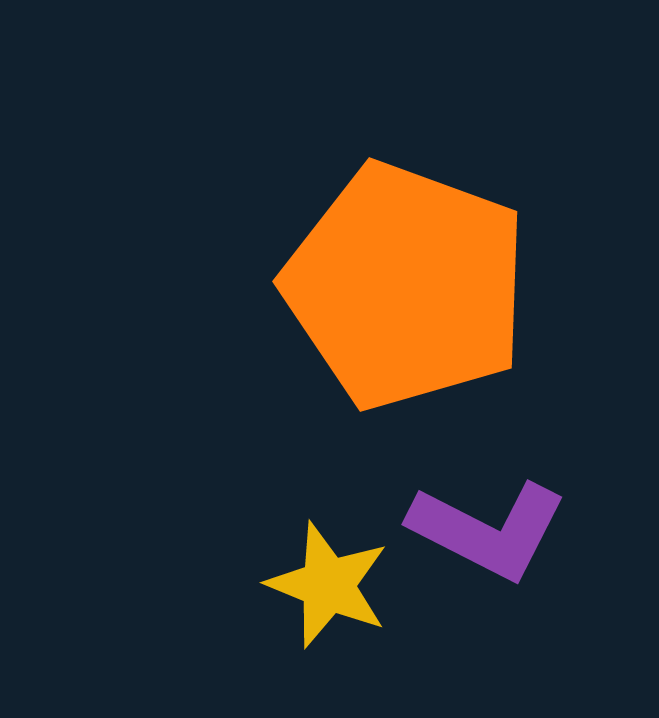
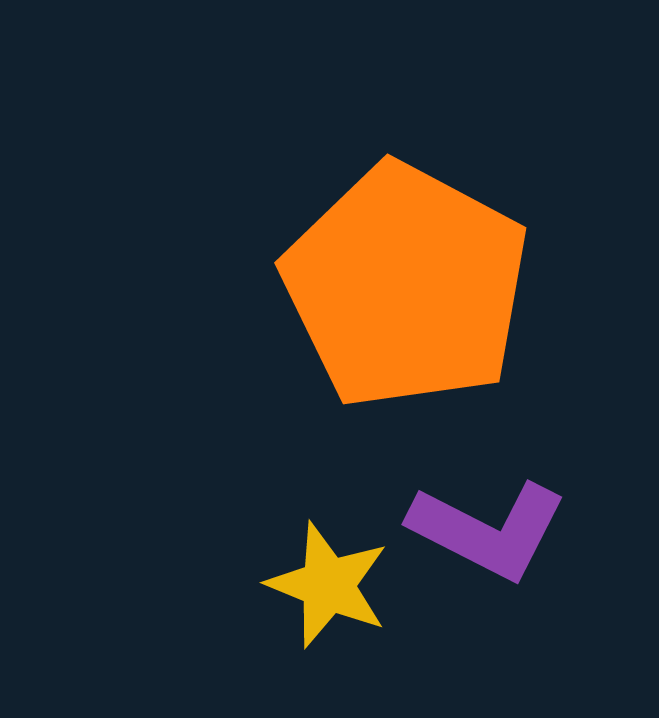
orange pentagon: rotated 8 degrees clockwise
